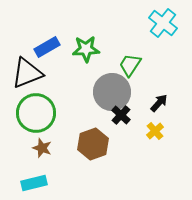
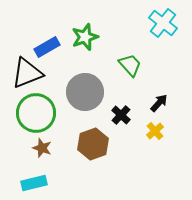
green star: moved 1 px left, 12 px up; rotated 16 degrees counterclockwise
green trapezoid: rotated 105 degrees clockwise
gray circle: moved 27 px left
